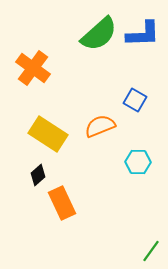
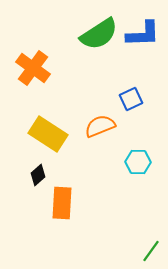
green semicircle: rotated 9 degrees clockwise
blue square: moved 4 px left, 1 px up; rotated 35 degrees clockwise
orange rectangle: rotated 28 degrees clockwise
